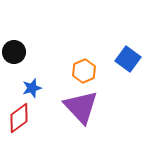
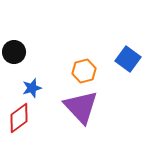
orange hexagon: rotated 10 degrees clockwise
